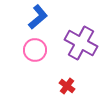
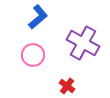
purple cross: moved 2 px right
pink circle: moved 2 px left, 5 px down
